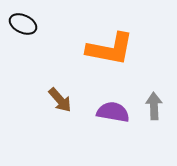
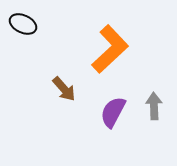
orange L-shape: rotated 54 degrees counterclockwise
brown arrow: moved 4 px right, 11 px up
purple semicircle: rotated 72 degrees counterclockwise
